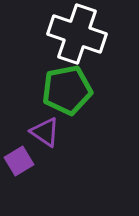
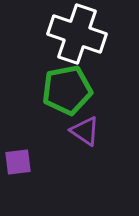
purple triangle: moved 40 px right, 1 px up
purple square: moved 1 px left, 1 px down; rotated 24 degrees clockwise
